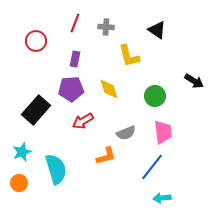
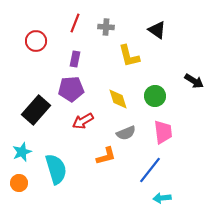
yellow diamond: moved 9 px right, 10 px down
blue line: moved 2 px left, 3 px down
